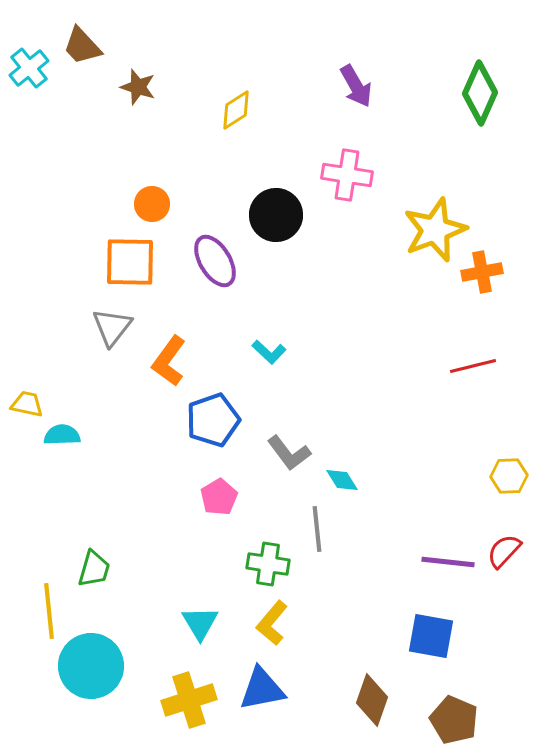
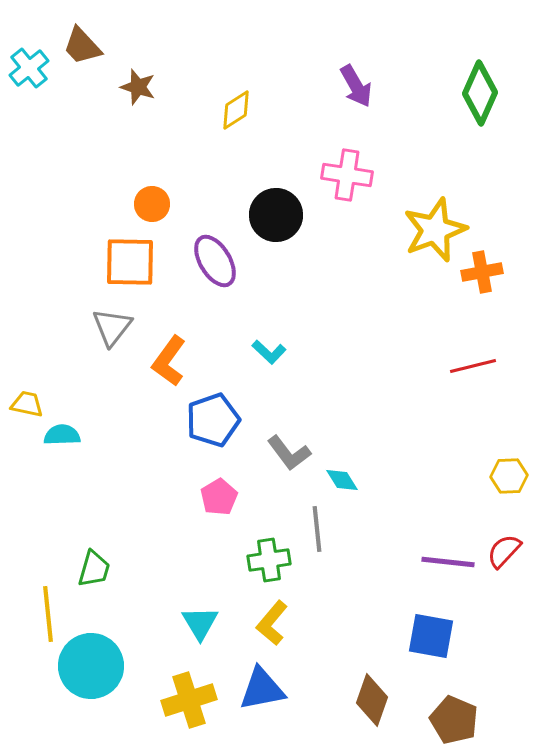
green cross: moved 1 px right, 4 px up; rotated 18 degrees counterclockwise
yellow line: moved 1 px left, 3 px down
